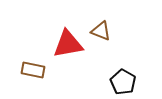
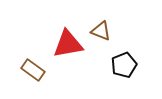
brown rectangle: rotated 25 degrees clockwise
black pentagon: moved 1 px right, 17 px up; rotated 20 degrees clockwise
